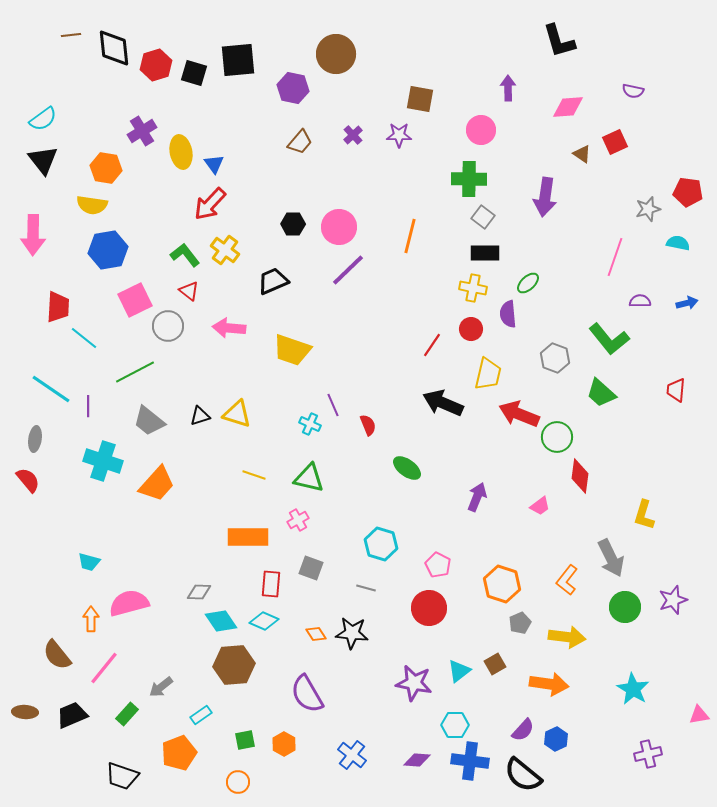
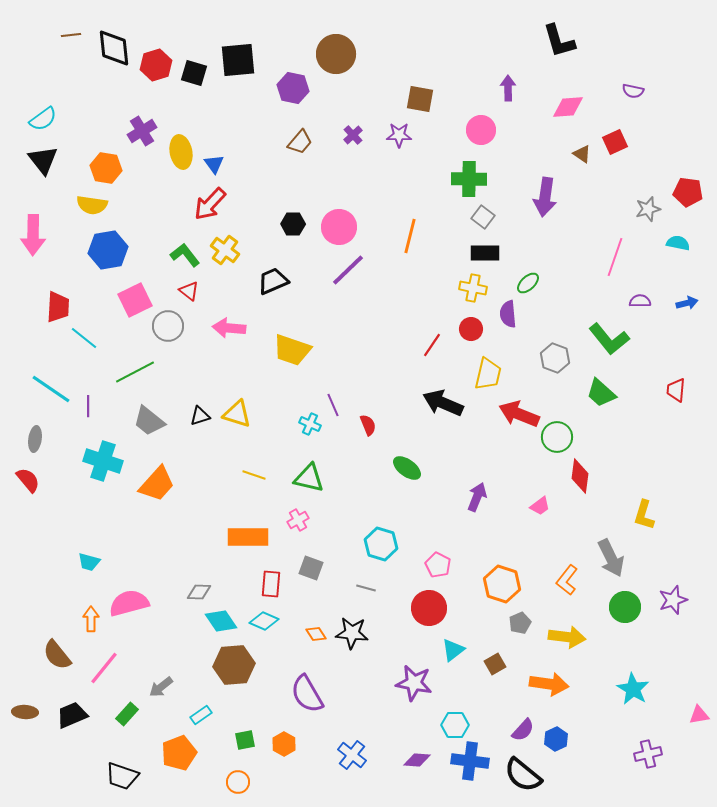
cyan triangle at (459, 671): moved 6 px left, 21 px up
